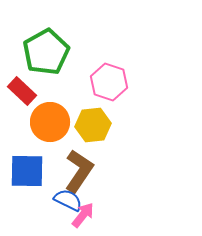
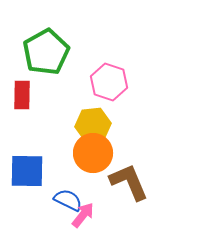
red rectangle: moved 4 px down; rotated 48 degrees clockwise
orange circle: moved 43 px right, 31 px down
brown L-shape: moved 50 px right, 11 px down; rotated 57 degrees counterclockwise
